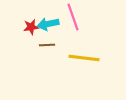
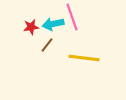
pink line: moved 1 px left
cyan arrow: moved 5 px right
brown line: rotated 49 degrees counterclockwise
